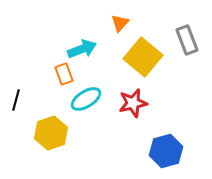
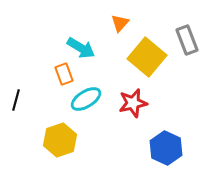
cyan arrow: moved 1 px left, 1 px up; rotated 52 degrees clockwise
yellow square: moved 4 px right
yellow hexagon: moved 9 px right, 7 px down
blue hexagon: moved 3 px up; rotated 20 degrees counterclockwise
